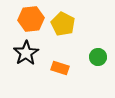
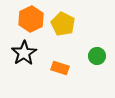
orange hexagon: rotated 20 degrees counterclockwise
black star: moved 2 px left
green circle: moved 1 px left, 1 px up
